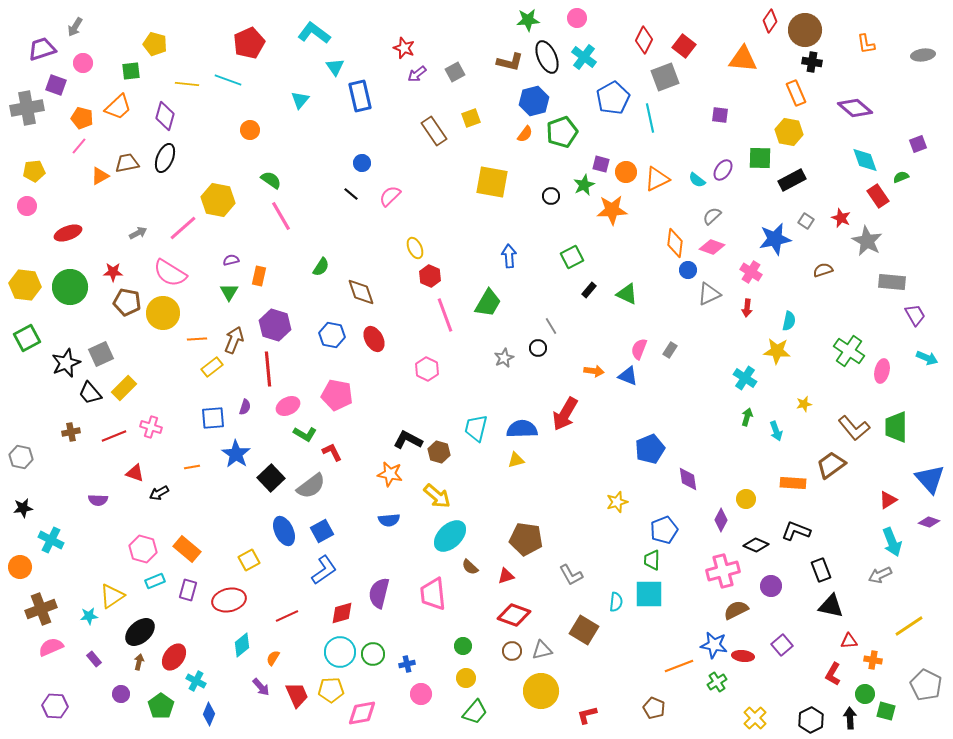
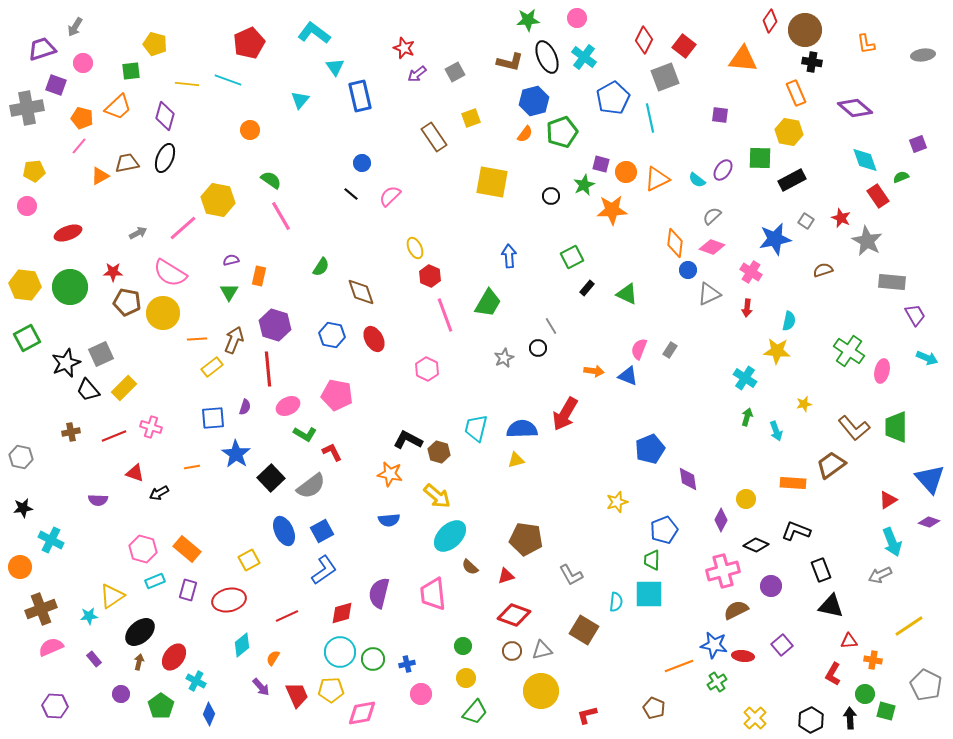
brown rectangle at (434, 131): moved 6 px down
black rectangle at (589, 290): moved 2 px left, 2 px up
black trapezoid at (90, 393): moved 2 px left, 3 px up
green circle at (373, 654): moved 5 px down
